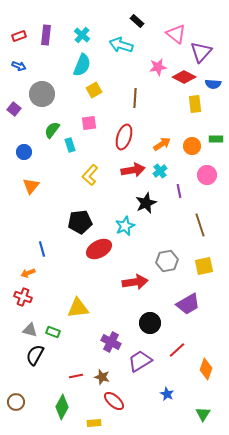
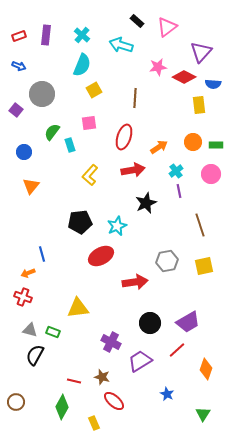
pink triangle at (176, 34): moved 9 px left, 7 px up; rotated 45 degrees clockwise
yellow rectangle at (195, 104): moved 4 px right, 1 px down
purple square at (14, 109): moved 2 px right, 1 px down
green semicircle at (52, 130): moved 2 px down
green rectangle at (216, 139): moved 6 px down
orange arrow at (162, 144): moved 3 px left, 3 px down
orange circle at (192, 146): moved 1 px right, 4 px up
cyan cross at (160, 171): moved 16 px right
pink circle at (207, 175): moved 4 px right, 1 px up
cyan star at (125, 226): moved 8 px left
blue line at (42, 249): moved 5 px down
red ellipse at (99, 249): moved 2 px right, 7 px down
purple trapezoid at (188, 304): moved 18 px down
red line at (76, 376): moved 2 px left, 5 px down; rotated 24 degrees clockwise
yellow rectangle at (94, 423): rotated 72 degrees clockwise
